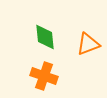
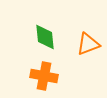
orange cross: rotated 8 degrees counterclockwise
